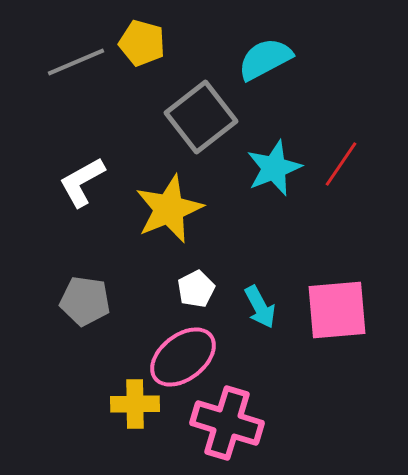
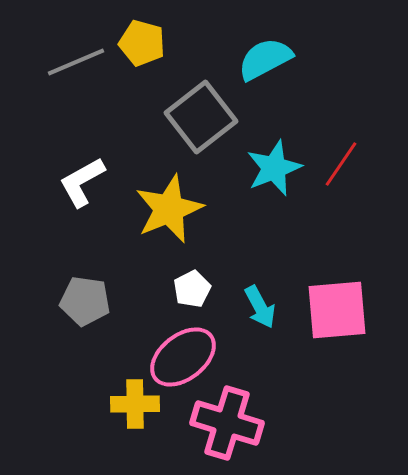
white pentagon: moved 4 px left
